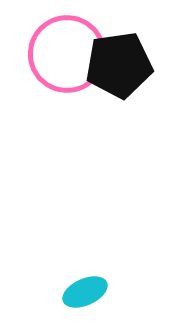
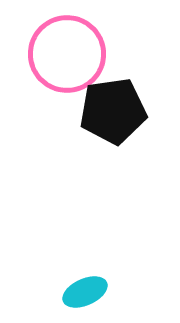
black pentagon: moved 6 px left, 46 px down
